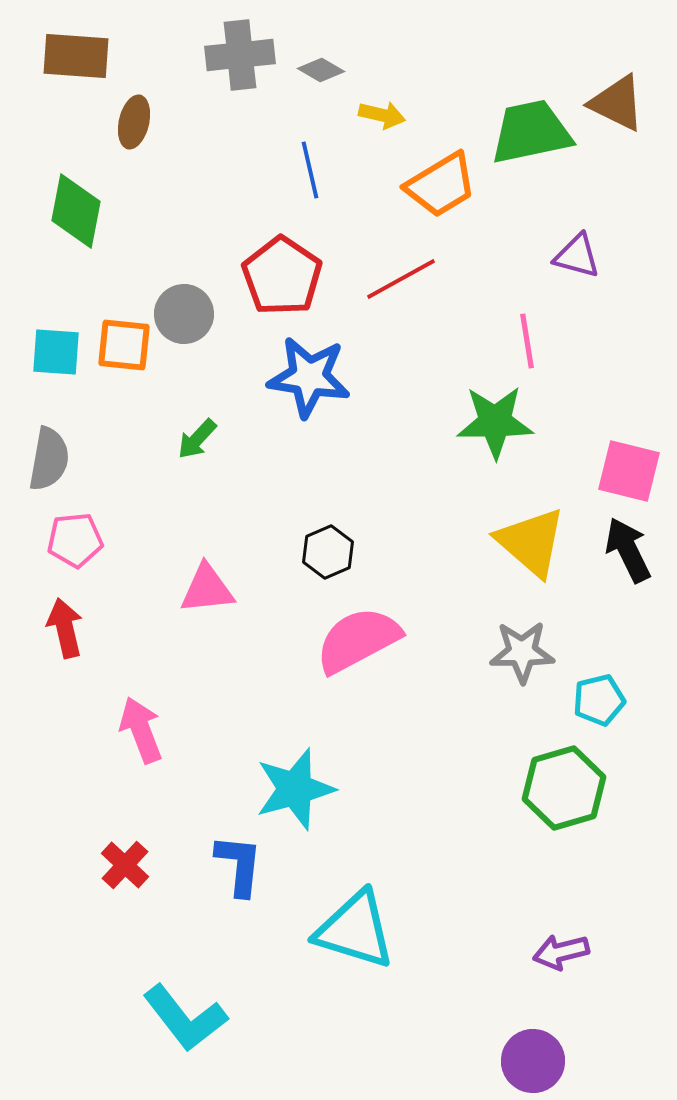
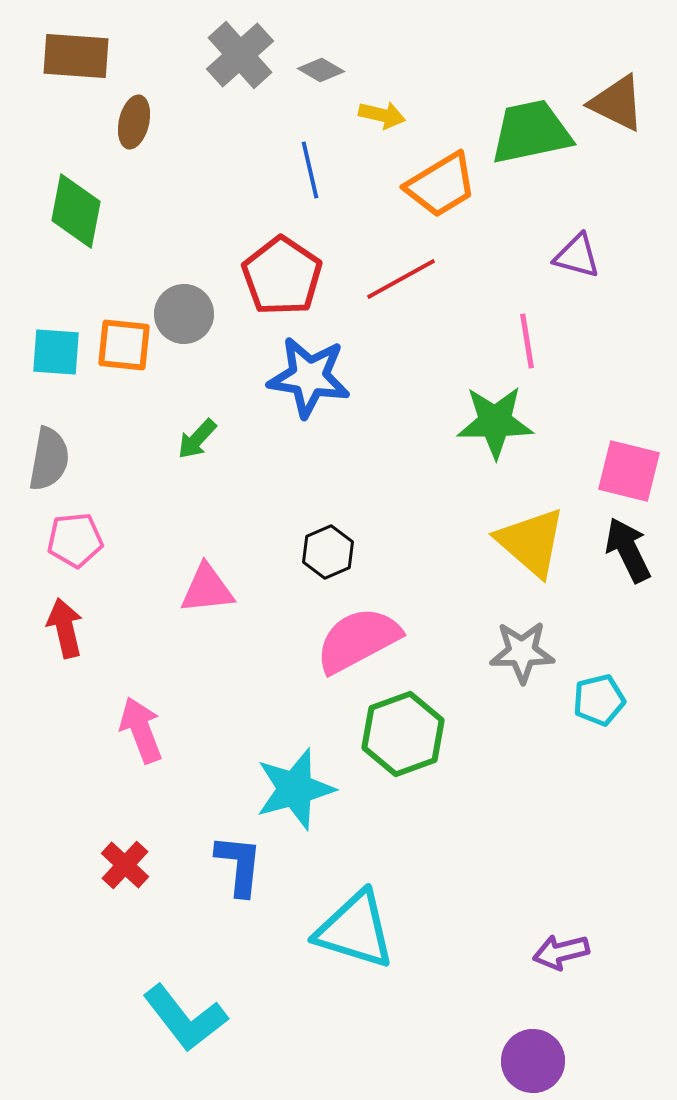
gray cross: rotated 36 degrees counterclockwise
green hexagon: moved 161 px left, 54 px up; rotated 4 degrees counterclockwise
